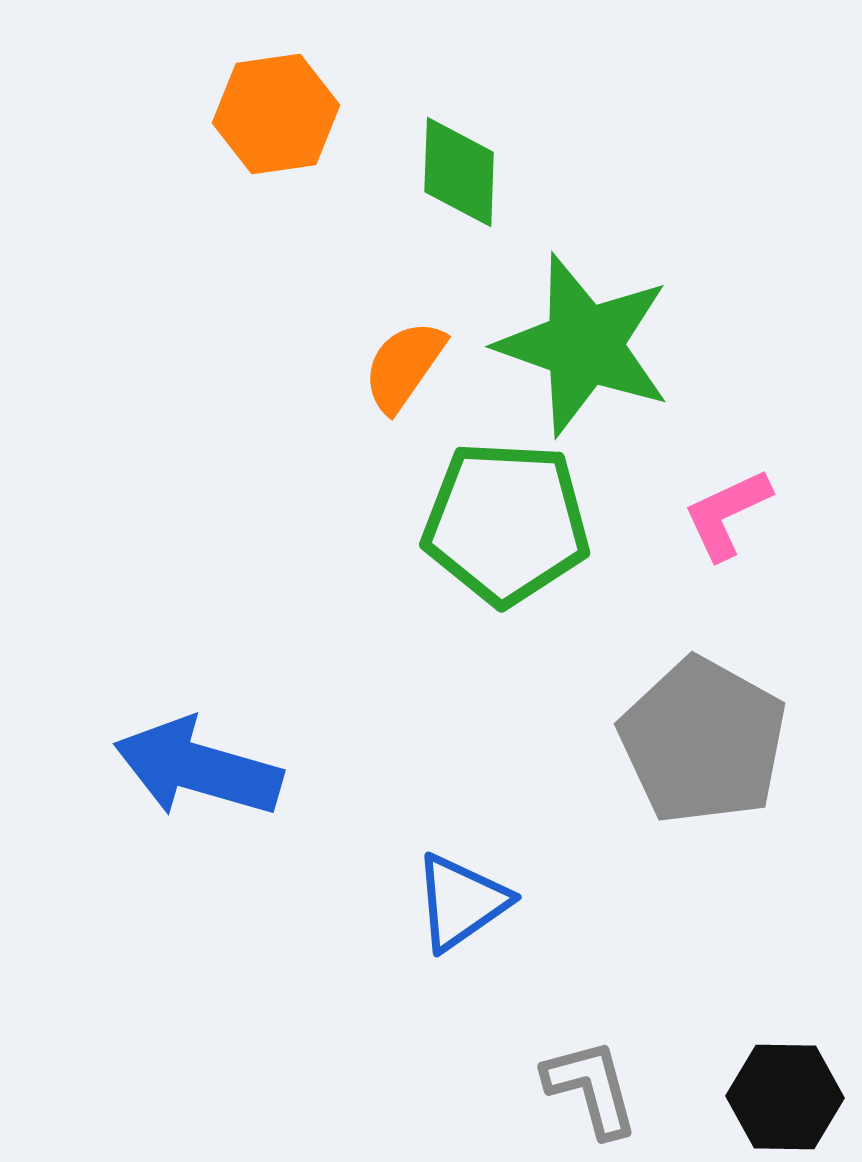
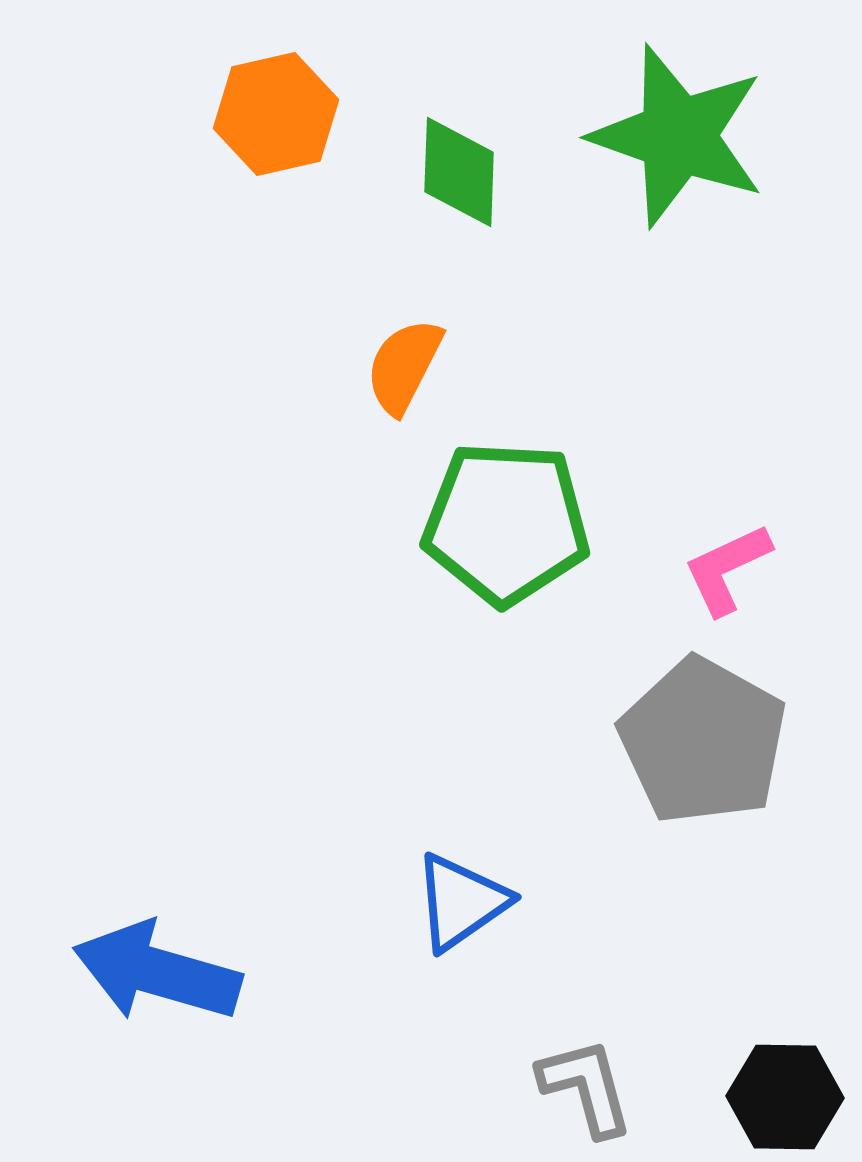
orange hexagon: rotated 5 degrees counterclockwise
green star: moved 94 px right, 209 px up
orange semicircle: rotated 8 degrees counterclockwise
pink L-shape: moved 55 px down
blue arrow: moved 41 px left, 204 px down
gray L-shape: moved 5 px left, 1 px up
